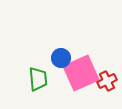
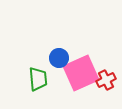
blue circle: moved 2 px left
red cross: moved 1 px left, 1 px up
